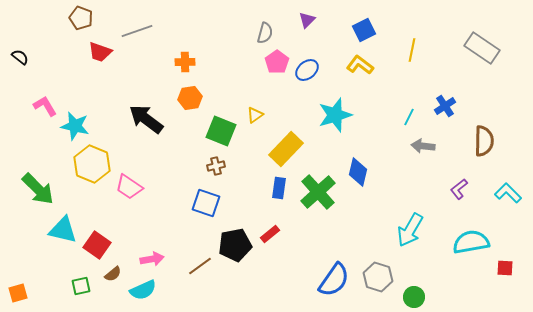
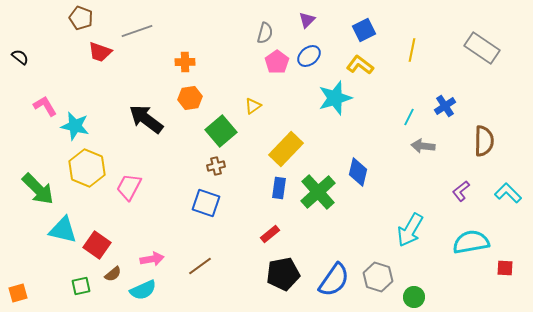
blue ellipse at (307, 70): moved 2 px right, 14 px up
yellow triangle at (255, 115): moved 2 px left, 9 px up
cyan star at (335, 115): moved 17 px up
green square at (221, 131): rotated 28 degrees clockwise
yellow hexagon at (92, 164): moved 5 px left, 4 px down
pink trapezoid at (129, 187): rotated 84 degrees clockwise
purple L-shape at (459, 189): moved 2 px right, 2 px down
black pentagon at (235, 245): moved 48 px right, 29 px down
